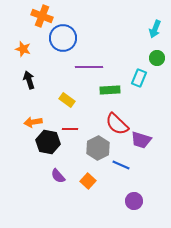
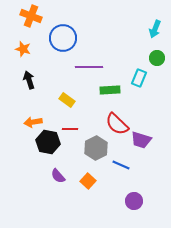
orange cross: moved 11 px left
gray hexagon: moved 2 px left
